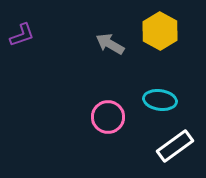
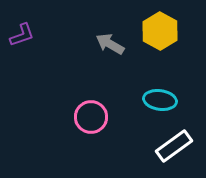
pink circle: moved 17 px left
white rectangle: moved 1 px left
